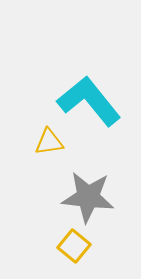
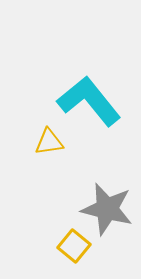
gray star: moved 19 px right, 12 px down; rotated 8 degrees clockwise
